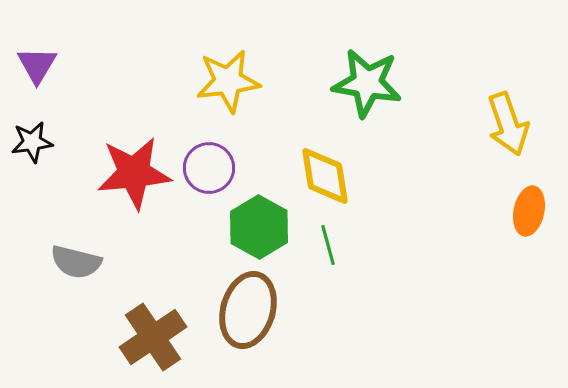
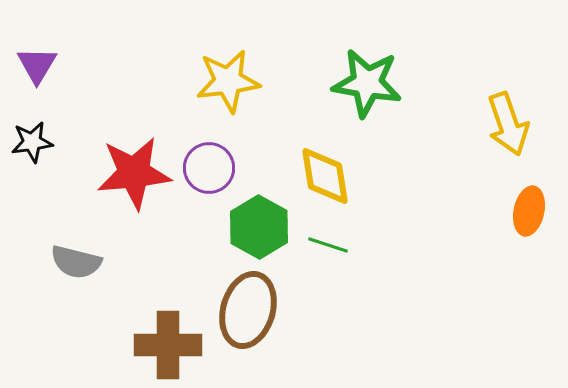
green line: rotated 57 degrees counterclockwise
brown cross: moved 15 px right, 8 px down; rotated 34 degrees clockwise
